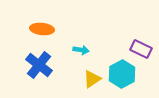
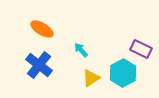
orange ellipse: rotated 25 degrees clockwise
cyan arrow: rotated 140 degrees counterclockwise
cyan hexagon: moved 1 px right, 1 px up
yellow triangle: moved 1 px left, 1 px up
